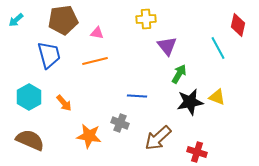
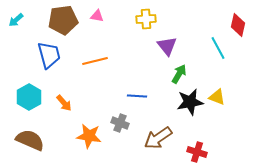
pink triangle: moved 17 px up
brown arrow: rotated 8 degrees clockwise
